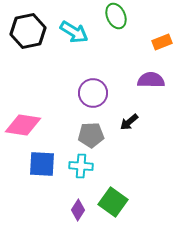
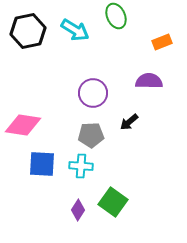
cyan arrow: moved 1 px right, 2 px up
purple semicircle: moved 2 px left, 1 px down
